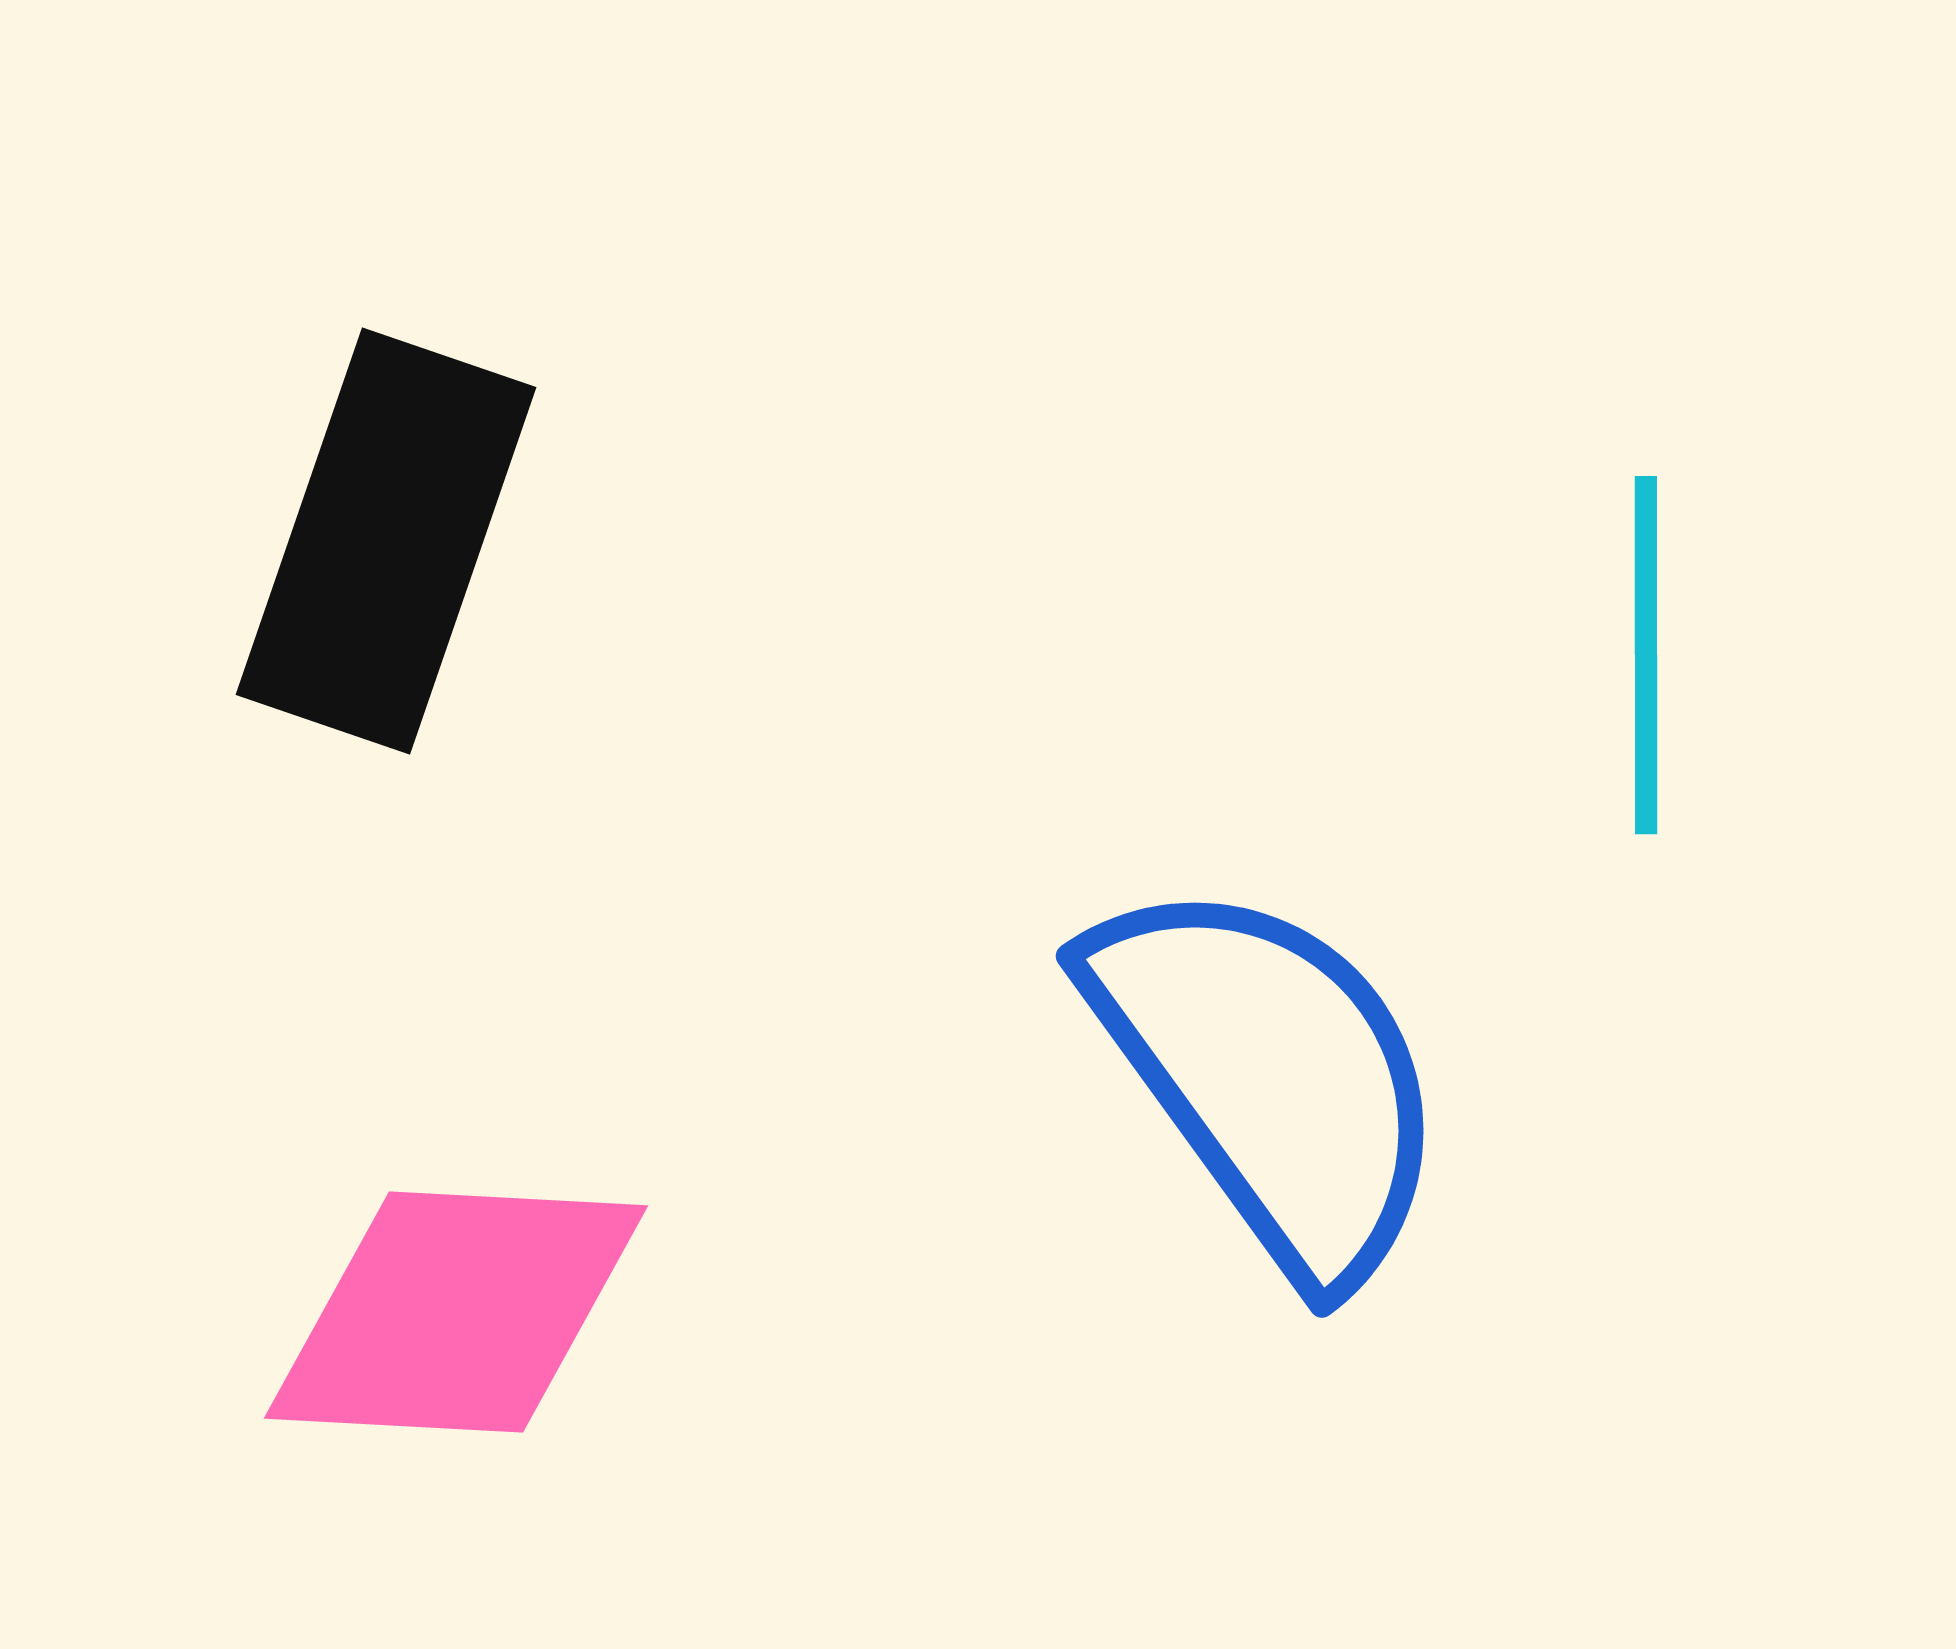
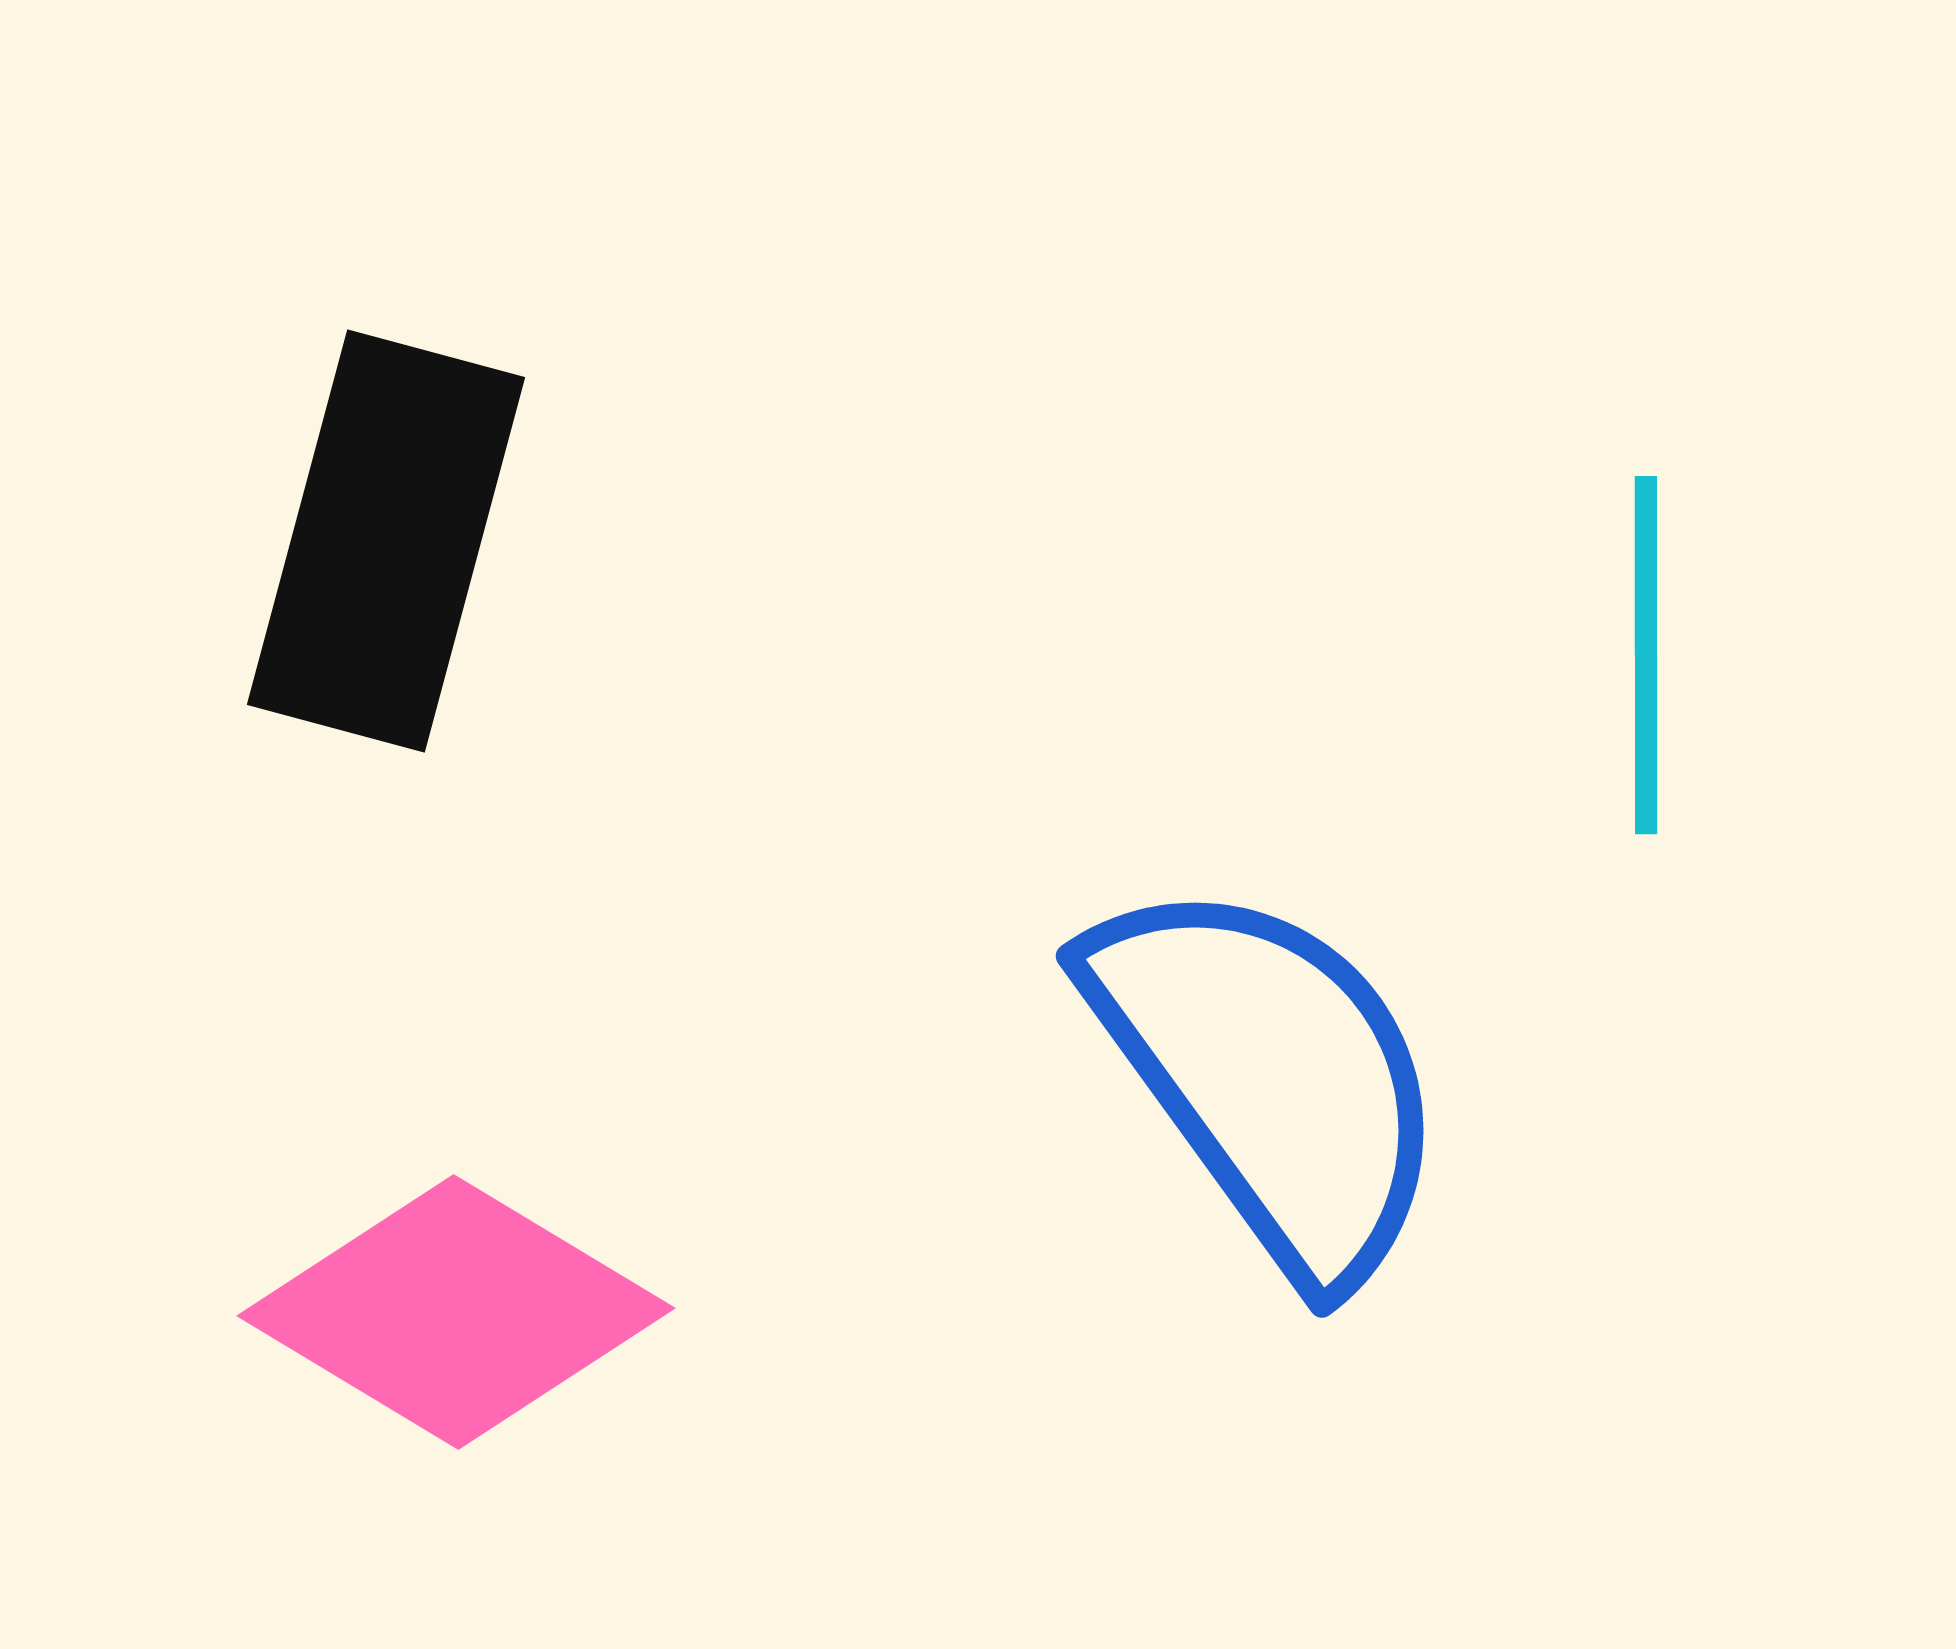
black rectangle: rotated 4 degrees counterclockwise
pink diamond: rotated 28 degrees clockwise
